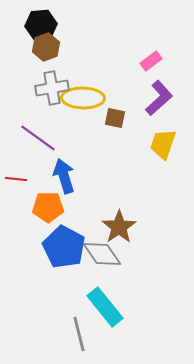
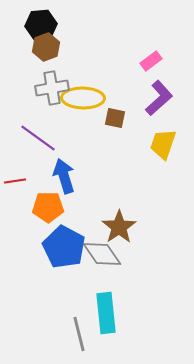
red line: moved 1 px left, 2 px down; rotated 15 degrees counterclockwise
cyan rectangle: moved 1 px right, 6 px down; rotated 33 degrees clockwise
